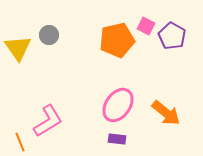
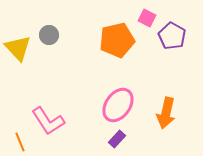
pink square: moved 1 px right, 8 px up
yellow triangle: rotated 8 degrees counterclockwise
orange arrow: rotated 64 degrees clockwise
pink L-shape: rotated 88 degrees clockwise
purple rectangle: rotated 54 degrees counterclockwise
